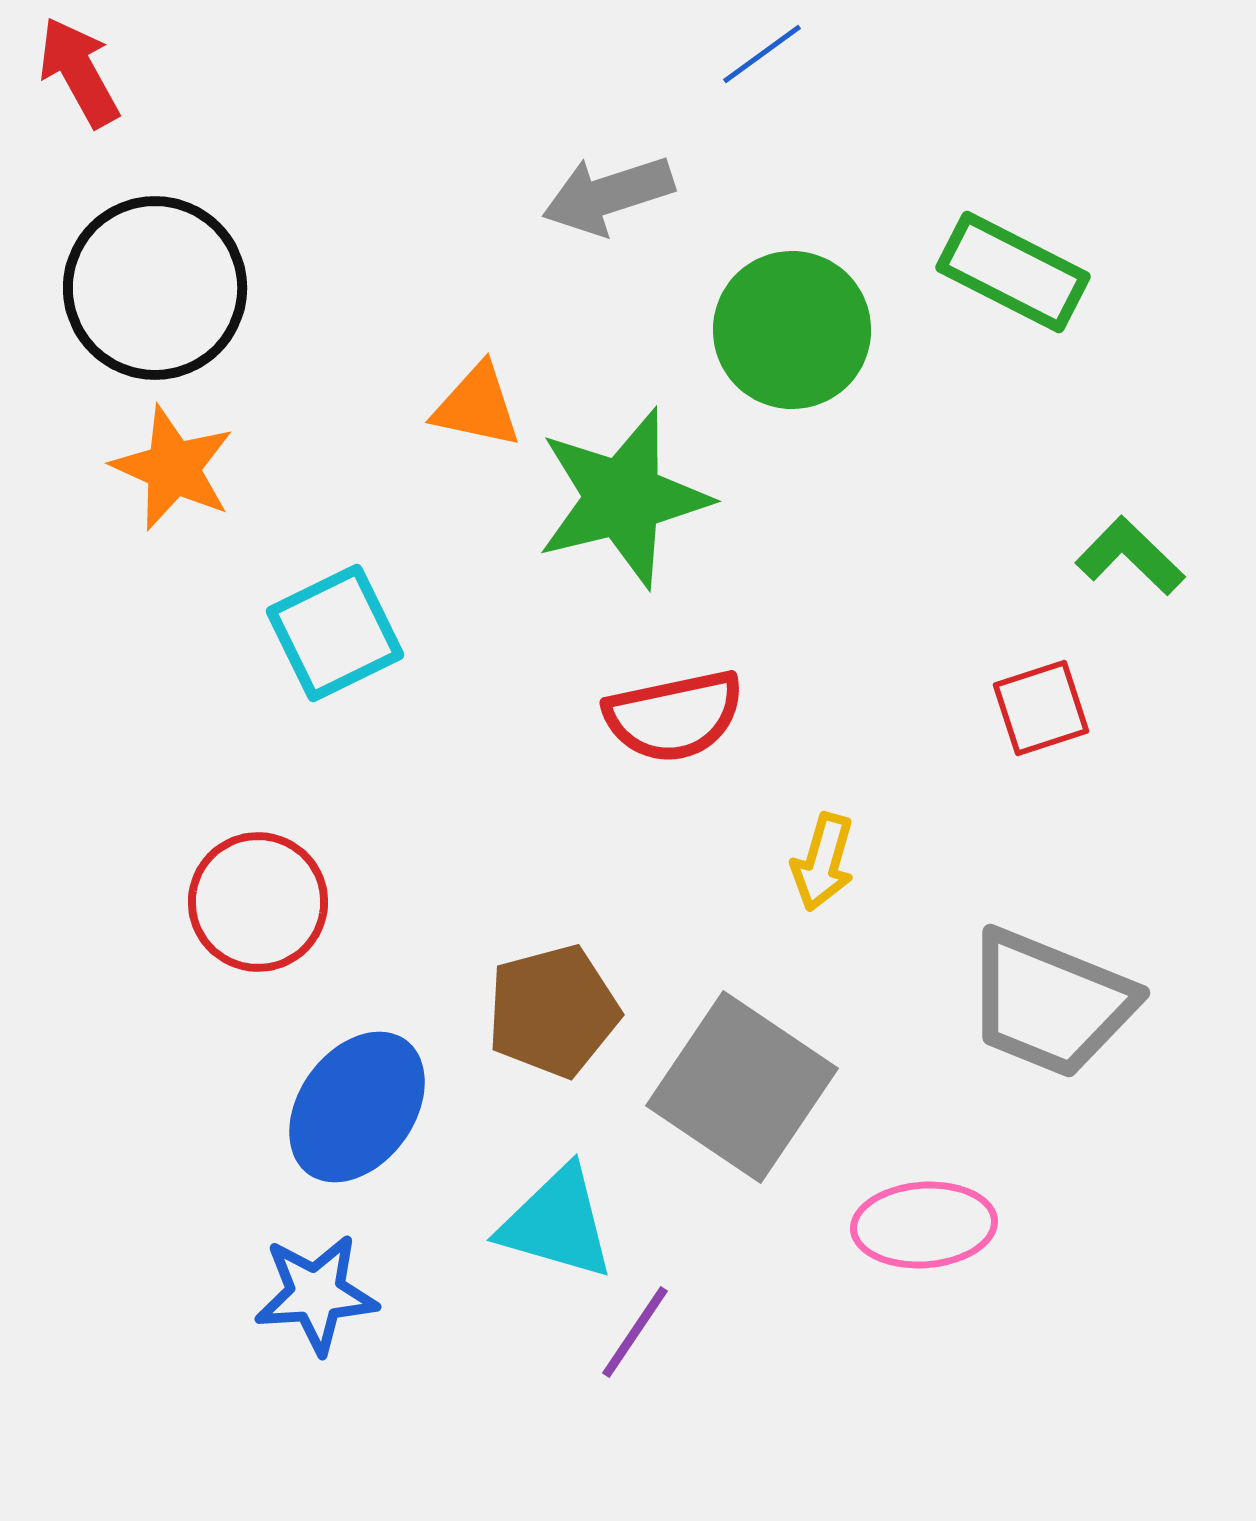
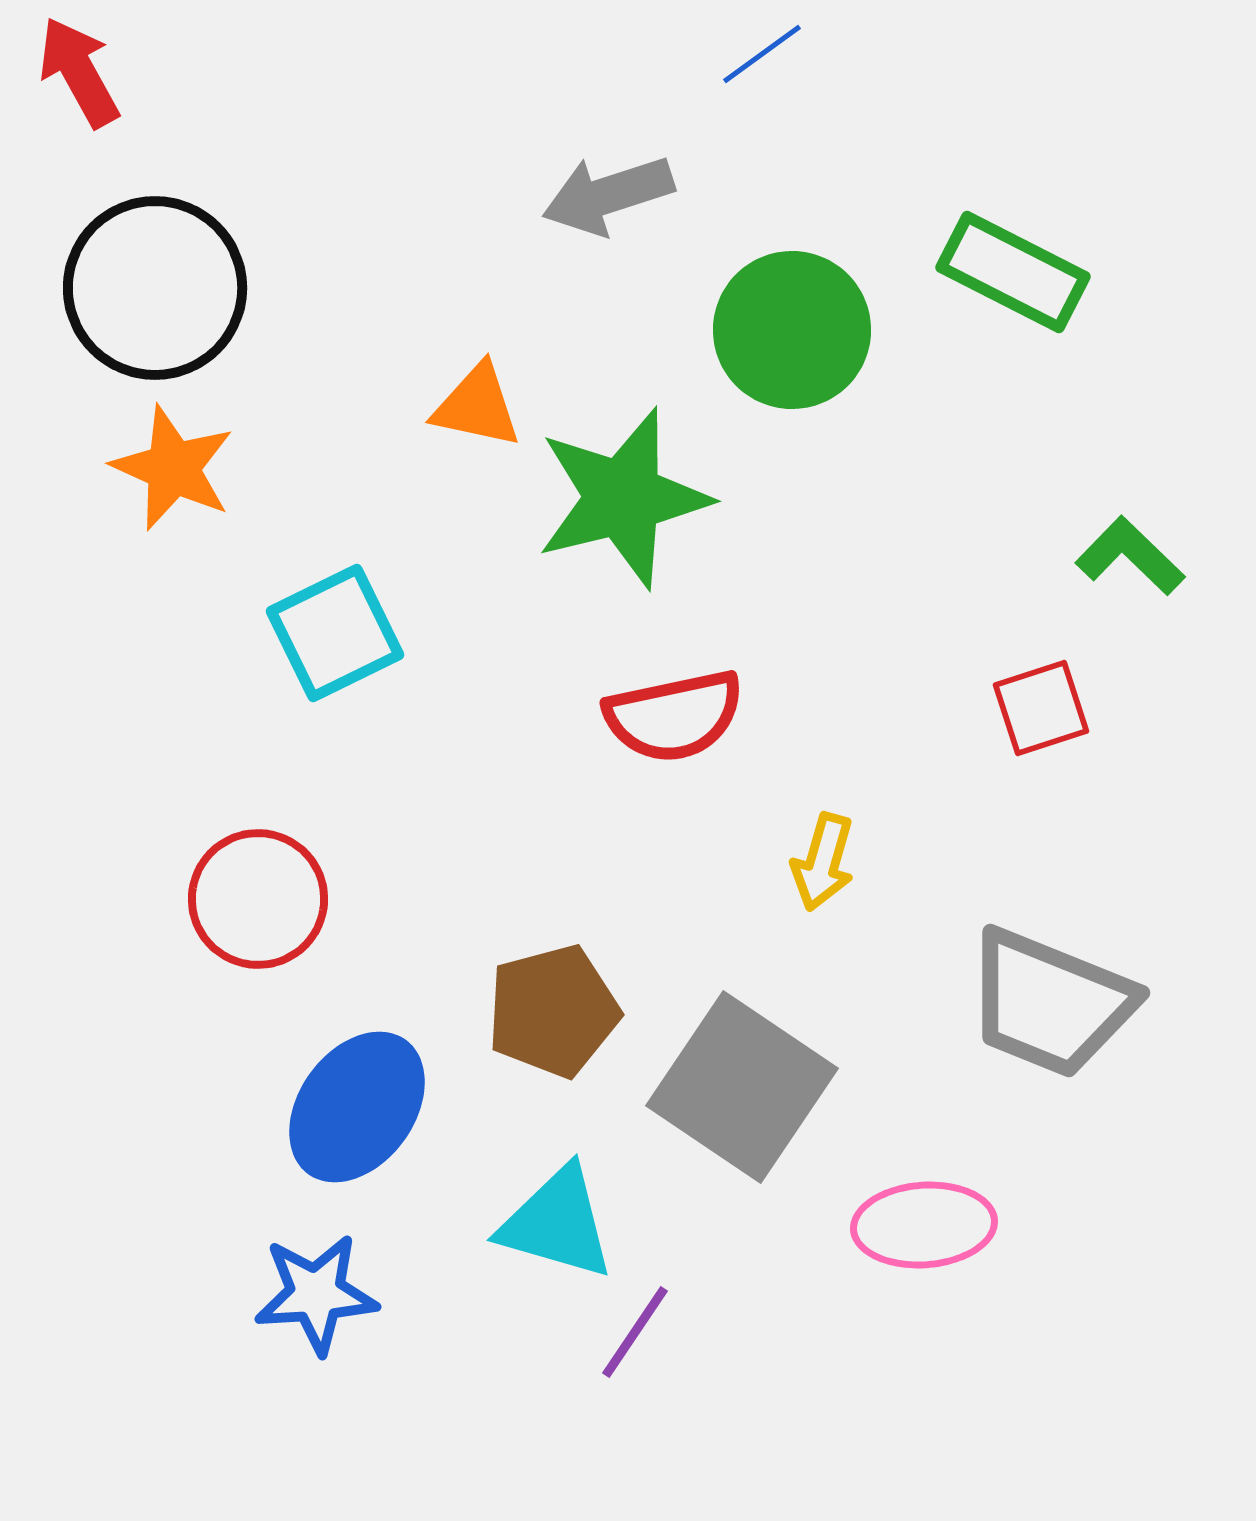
red circle: moved 3 px up
